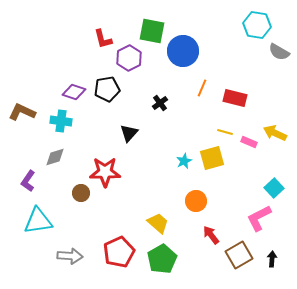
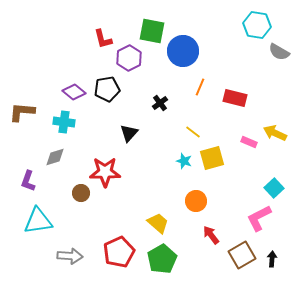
orange line: moved 2 px left, 1 px up
purple diamond: rotated 20 degrees clockwise
brown L-shape: rotated 20 degrees counterclockwise
cyan cross: moved 3 px right, 1 px down
yellow line: moved 32 px left; rotated 21 degrees clockwise
cyan star: rotated 28 degrees counterclockwise
purple L-shape: rotated 15 degrees counterclockwise
brown square: moved 3 px right
